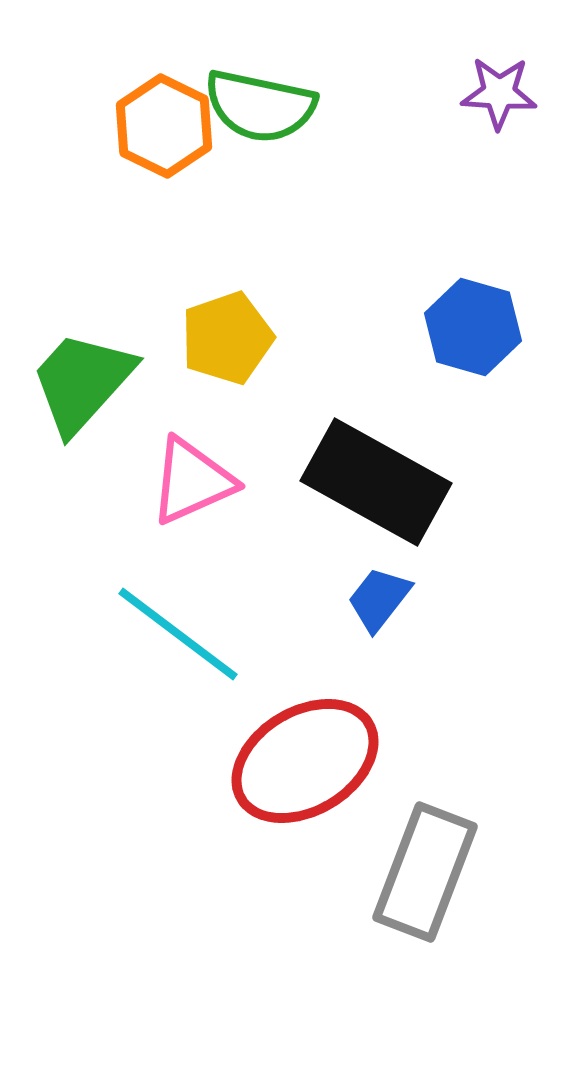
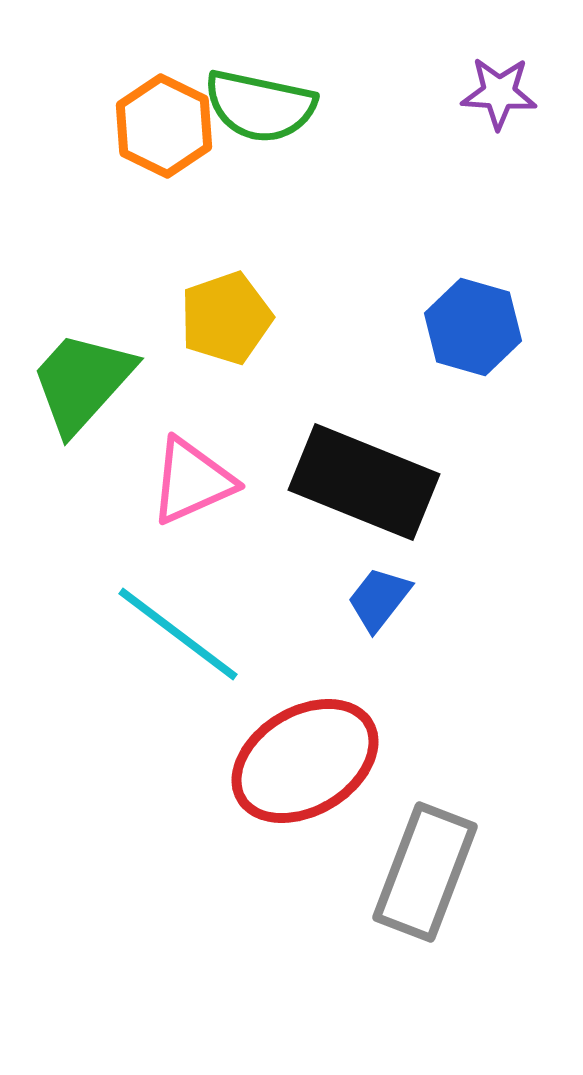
yellow pentagon: moved 1 px left, 20 px up
black rectangle: moved 12 px left; rotated 7 degrees counterclockwise
